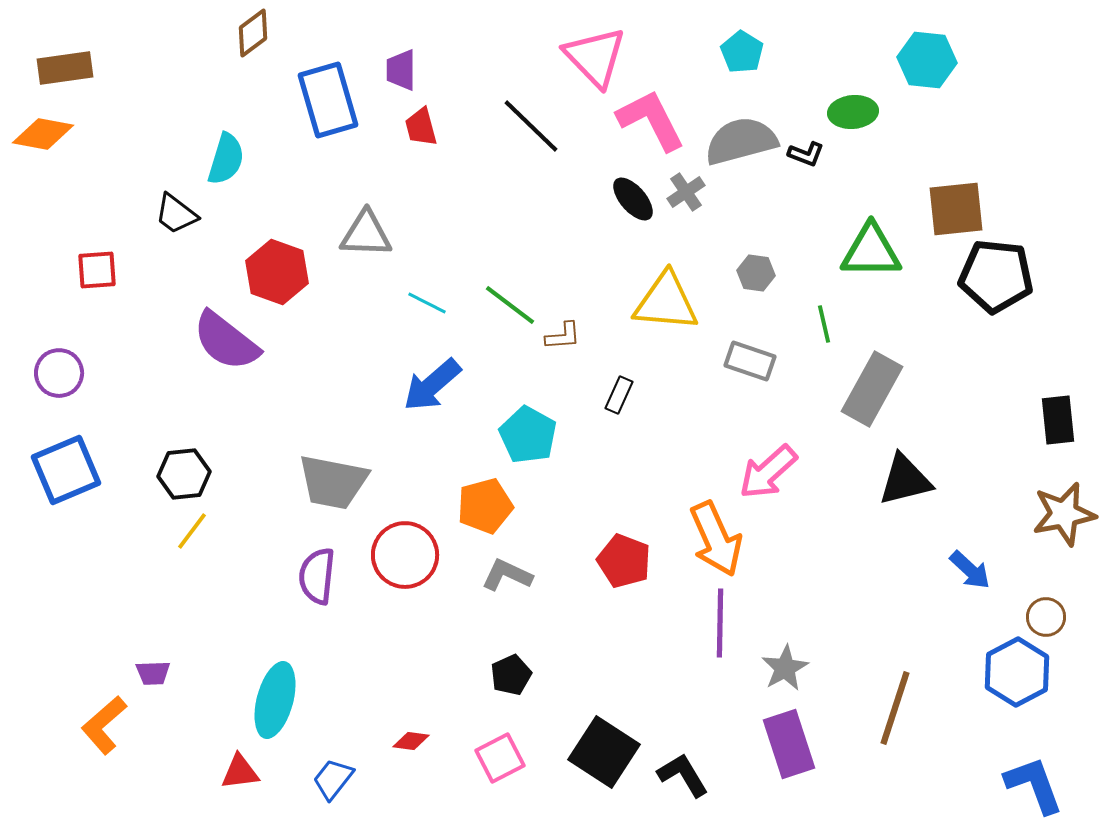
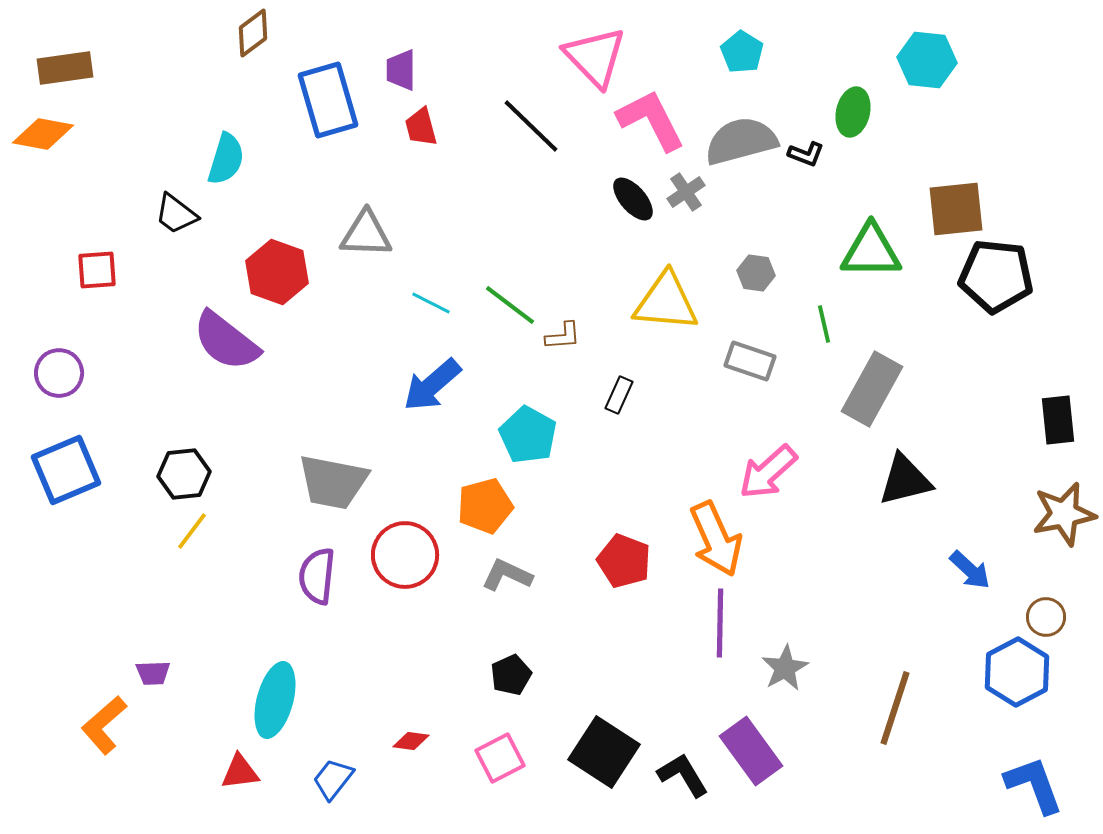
green ellipse at (853, 112): rotated 72 degrees counterclockwise
cyan line at (427, 303): moved 4 px right
purple rectangle at (789, 744): moved 38 px left, 7 px down; rotated 18 degrees counterclockwise
